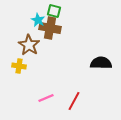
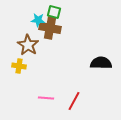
green square: moved 1 px down
cyan star: rotated 24 degrees counterclockwise
brown star: moved 1 px left
pink line: rotated 28 degrees clockwise
